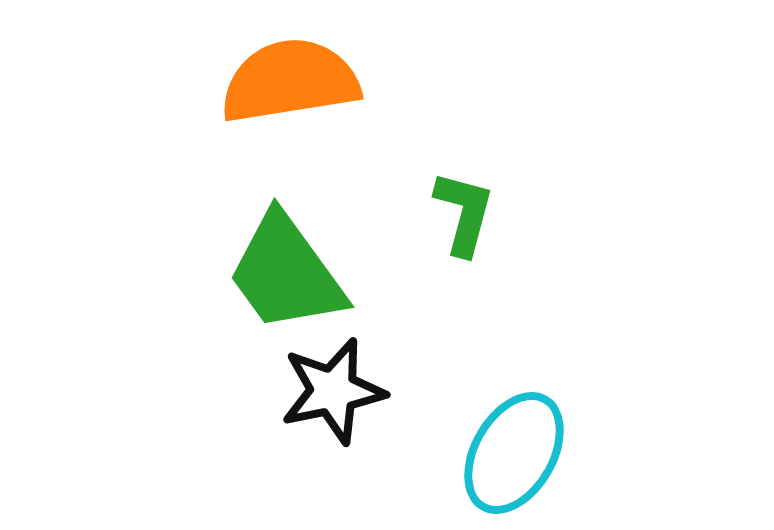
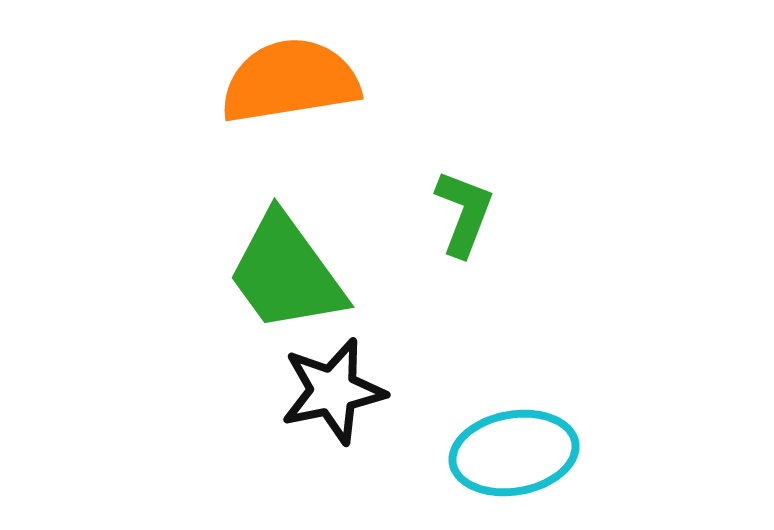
green L-shape: rotated 6 degrees clockwise
cyan ellipse: rotated 50 degrees clockwise
